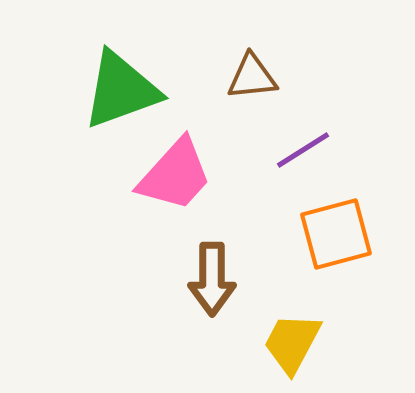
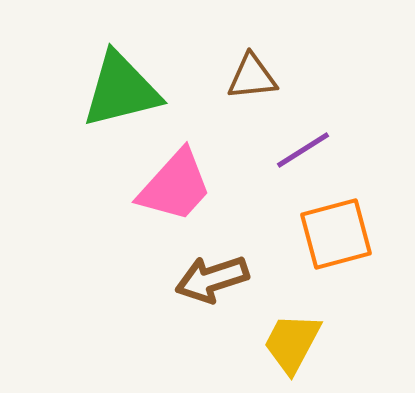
green triangle: rotated 6 degrees clockwise
pink trapezoid: moved 11 px down
brown arrow: rotated 72 degrees clockwise
